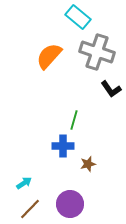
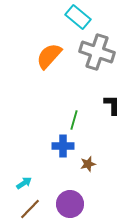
black L-shape: moved 1 px right, 16 px down; rotated 145 degrees counterclockwise
